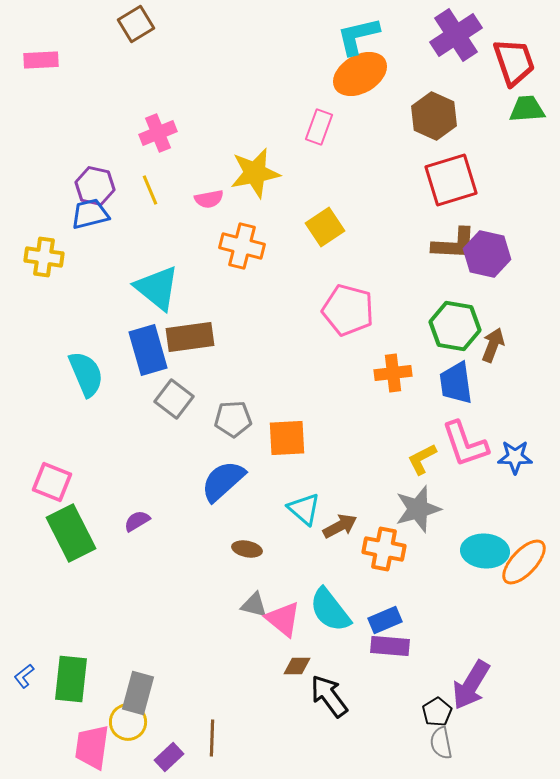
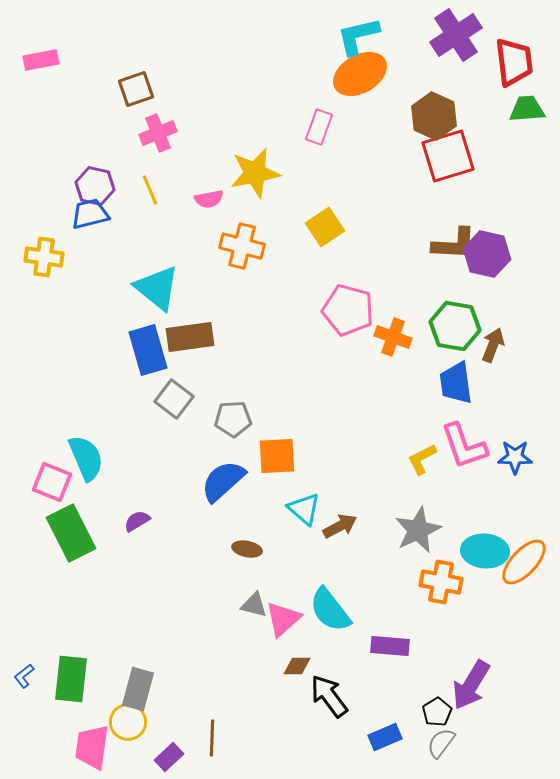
brown square at (136, 24): moved 65 px down; rotated 12 degrees clockwise
pink rectangle at (41, 60): rotated 8 degrees counterclockwise
red trapezoid at (514, 62): rotated 12 degrees clockwise
red square at (451, 180): moved 3 px left, 24 px up
orange cross at (393, 373): moved 36 px up; rotated 27 degrees clockwise
cyan semicircle at (86, 374): moved 84 px down
orange square at (287, 438): moved 10 px left, 18 px down
pink L-shape at (465, 444): moved 1 px left, 2 px down
gray star at (418, 509): moved 21 px down; rotated 9 degrees counterclockwise
orange cross at (384, 549): moved 57 px right, 33 px down
pink triangle at (283, 619): rotated 39 degrees clockwise
blue rectangle at (385, 620): moved 117 px down
gray rectangle at (138, 693): moved 4 px up
gray semicircle at (441, 743): rotated 48 degrees clockwise
